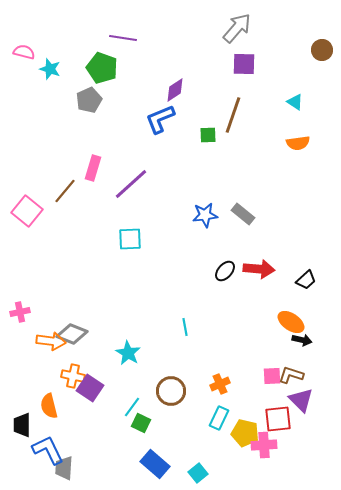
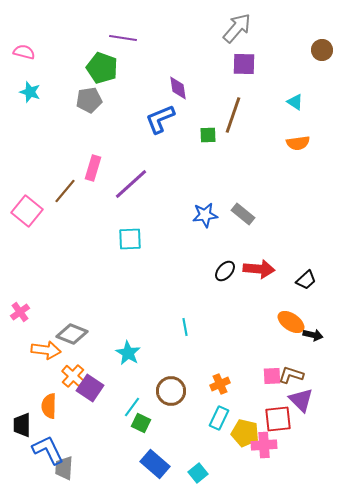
cyan star at (50, 69): moved 20 px left, 23 px down
purple diamond at (175, 90): moved 3 px right, 2 px up; rotated 65 degrees counterclockwise
gray pentagon at (89, 100): rotated 15 degrees clockwise
pink cross at (20, 312): rotated 24 degrees counterclockwise
black arrow at (302, 340): moved 11 px right, 5 px up
orange arrow at (51, 341): moved 5 px left, 9 px down
orange cross at (73, 376): rotated 30 degrees clockwise
orange semicircle at (49, 406): rotated 15 degrees clockwise
